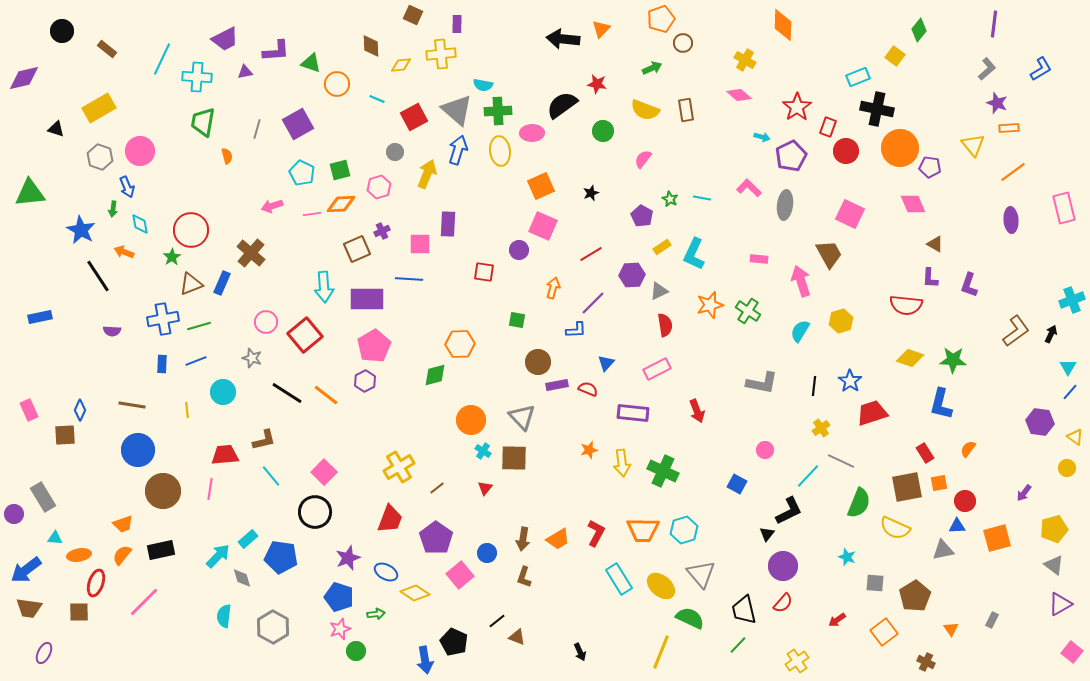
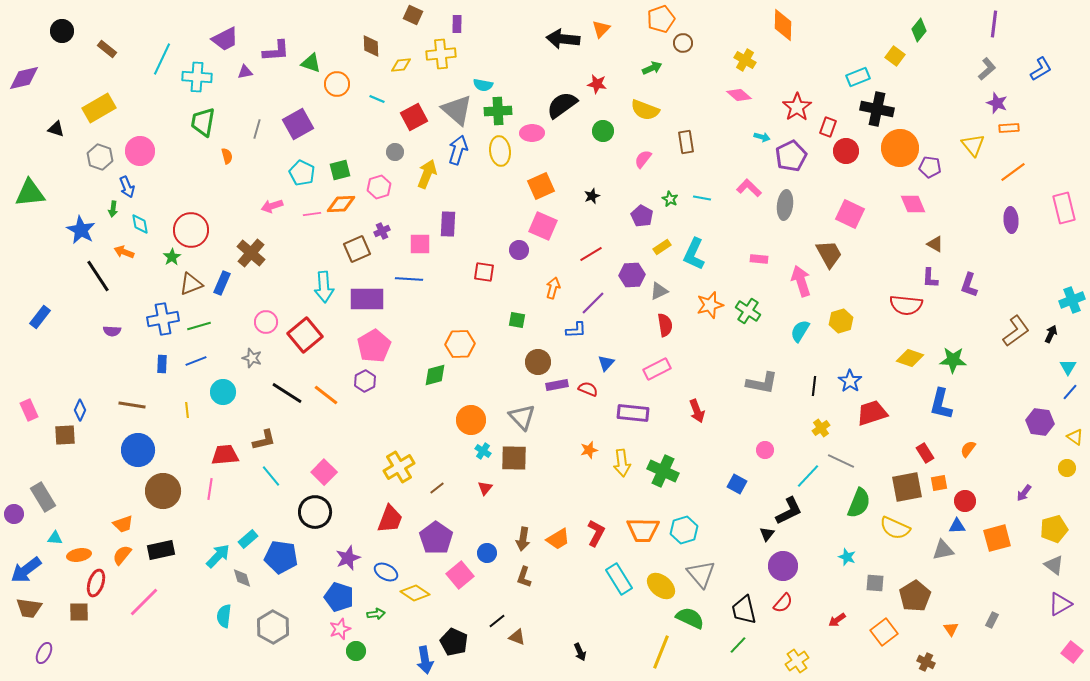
brown rectangle at (686, 110): moved 32 px down
black star at (591, 193): moved 1 px right, 3 px down
blue rectangle at (40, 317): rotated 40 degrees counterclockwise
